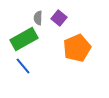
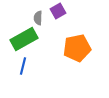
purple square: moved 1 px left, 7 px up; rotated 21 degrees clockwise
orange pentagon: rotated 12 degrees clockwise
blue line: rotated 54 degrees clockwise
